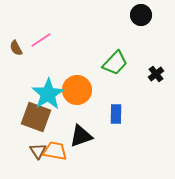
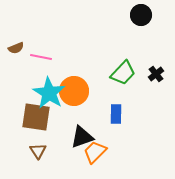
pink line: moved 17 px down; rotated 45 degrees clockwise
brown semicircle: rotated 84 degrees counterclockwise
green trapezoid: moved 8 px right, 10 px down
orange circle: moved 3 px left, 1 px down
cyan star: moved 1 px right, 1 px up; rotated 8 degrees counterclockwise
brown square: rotated 12 degrees counterclockwise
black triangle: moved 1 px right, 1 px down
orange trapezoid: moved 40 px right, 1 px down; rotated 55 degrees counterclockwise
